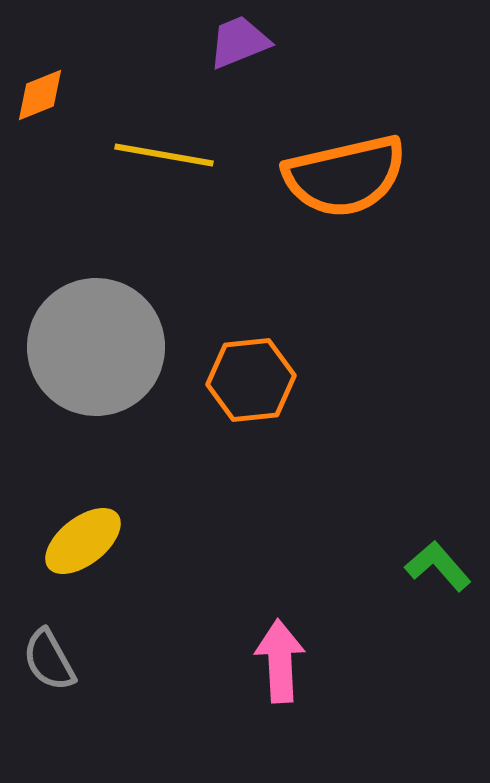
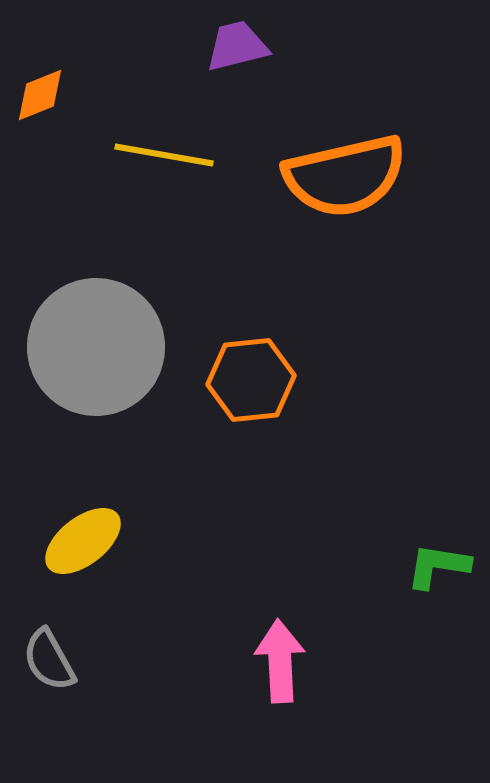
purple trapezoid: moved 2 px left, 4 px down; rotated 8 degrees clockwise
green L-shape: rotated 40 degrees counterclockwise
